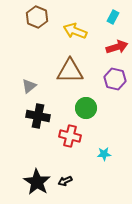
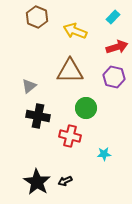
cyan rectangle: rotated 16 degrees clockwise
purple hexagon: moved 1 px left, 2 px up
